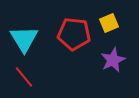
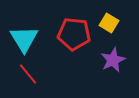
yellow square: rotated 36 degrees counterclockwise
red line: moved 4 px right, 3 px up
